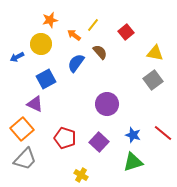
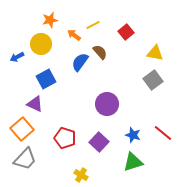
yellow line: rotated 24 degrees clockwise
blue semicircle: moved 4 px right, 1 px up
